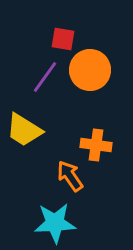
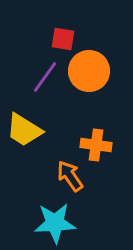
orange circle: moved 1 px left, 1 px down
